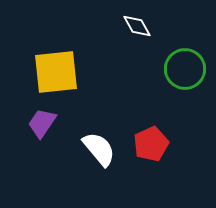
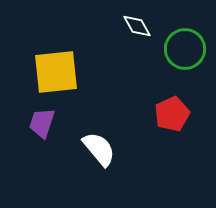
green circle: moved 20 px up
purple trapezoid: rotated 16 degrees counterclockwise
red pentagon: moved 21 px right, 30 px up
